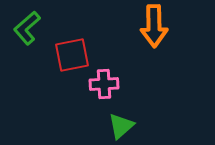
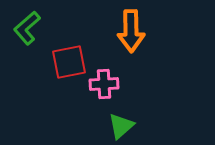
orange arrow: moved 23 px left, 5 px down
red square: moved 3 px left, 7 px down
